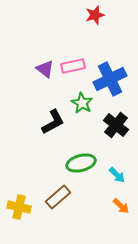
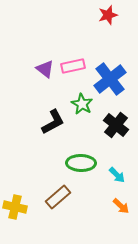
red star: moved 13 px right
blue cross: rotated 12 degrees counterclockwise
green star: moved 1 px down
green ellipse: rotated 16 degrees clockwise
yellow cross: moved 4 px left
